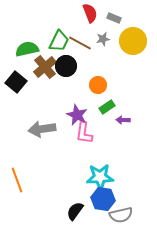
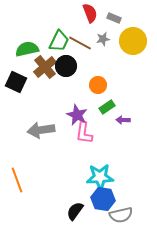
black square: rotated 15 degrees counterclockwise
gray arrow: moved 1 px left, 1 px down
